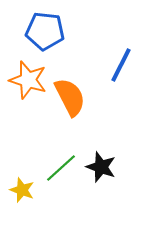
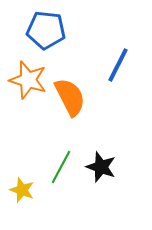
blue pentagon: moved 1 px right, 1 px up
blue line: moved 3 px left
green line: moved 1 px up; rotated 20 degrees counterclockwise
